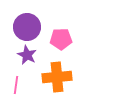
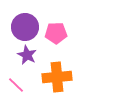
purple circle: moved 2 px left
pink pentagon: moved 5 px left, 6 px up
pink line: rotated 54 degrees counterclockwise
